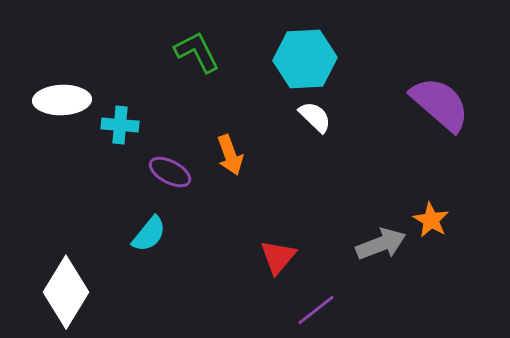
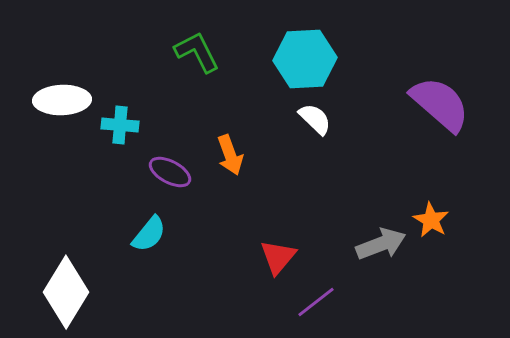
white semicircle: moved 2 px down
purple line: moved 8 px up
